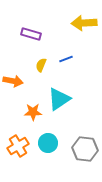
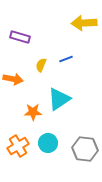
purple rectangle: moved 11 px left, 3 px down
orange arrow: moved 2 px up
